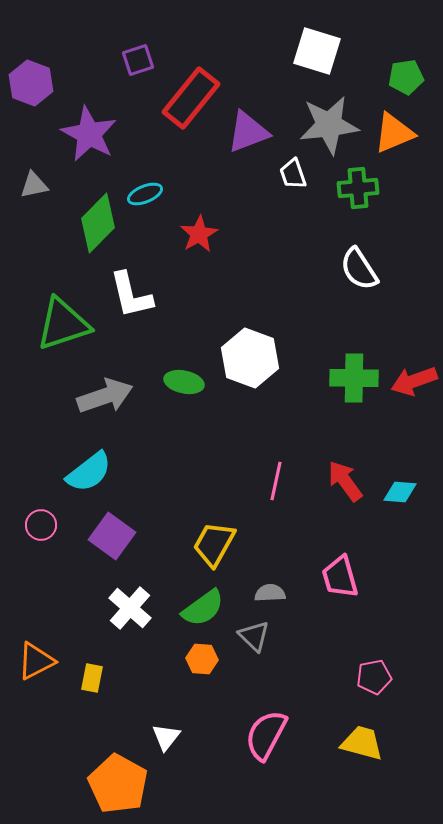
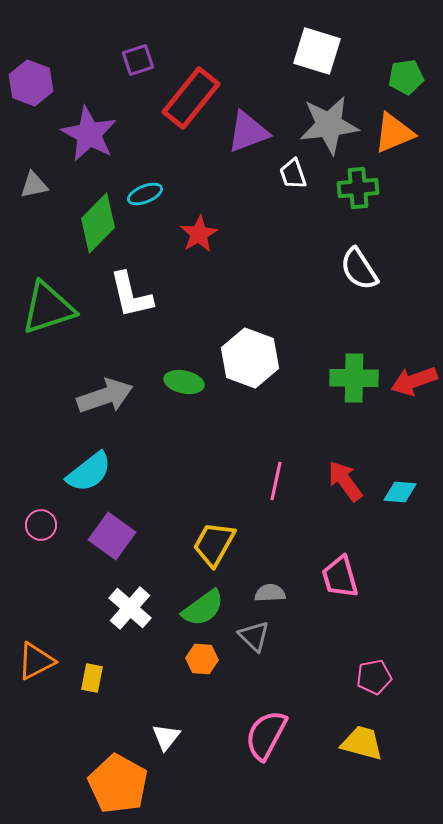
green triangle at (63, 324): moved 15 px left, 16 px up
